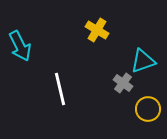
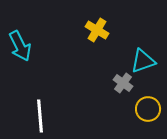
white line: moved 20 px left, 27 px down; rotated 8 degrees clockwise
